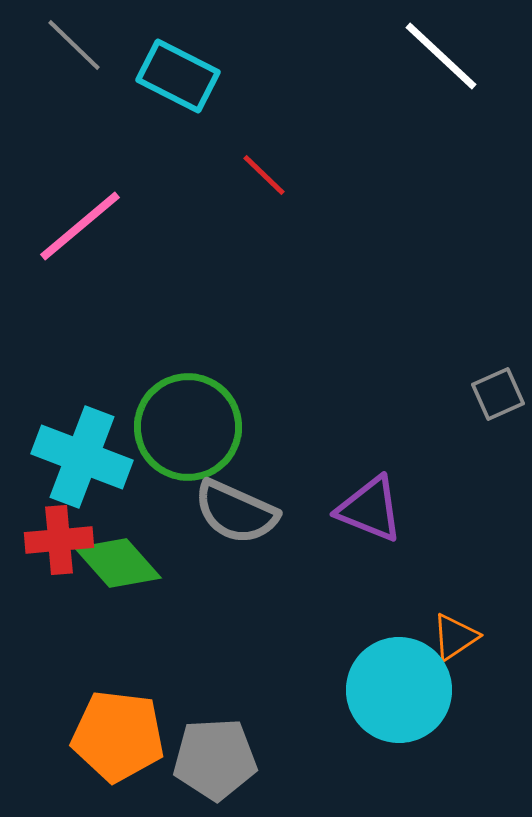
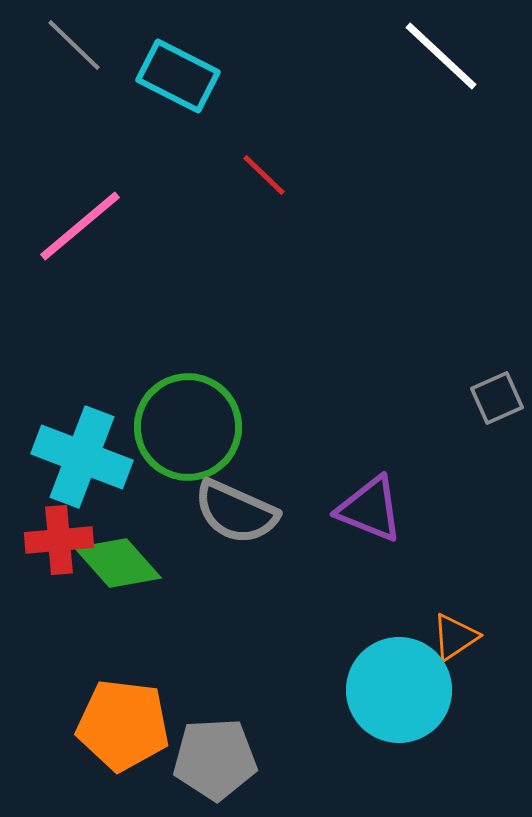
gray square: moved 1 px left, 4 px down
orange pentagon: moved 5 px right, 11 px up
